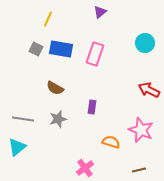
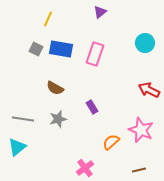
purple rectangle: rotated 40 degrees counterclockwise
orange semicircle: rotated 60 degrees counterclockwise
